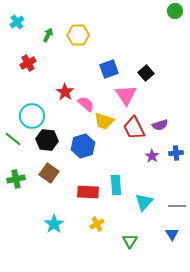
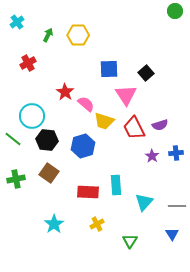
blue square: rotated 18 degrees clockwise
